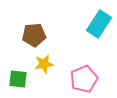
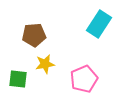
yellow star: moved 1 px right
